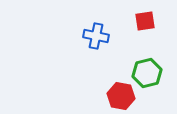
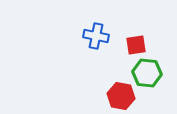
red square: moved 9 px left, 24 px down
green hexagon: rotated 20 degrees clockwise
